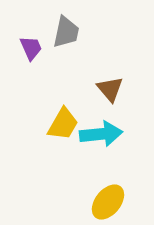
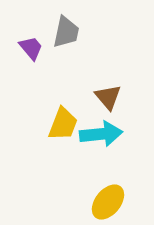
purple trapezoid: rotated 16 degrees counterclockwise
brown triangle: moved 2 px left, 8 px down
yellow trapezoid: rotated 9 degrees counterclockwise
